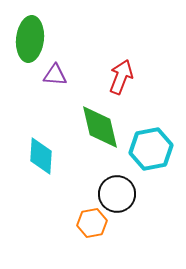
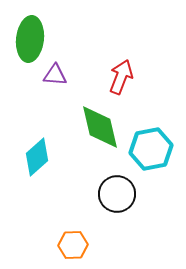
cyan diamond: moved 4 px left, 1 px down; rotated 45 degrees clockwise
orange hexagon: moved 19 px left, 22 px down; rotated 8 degrees clockwise
